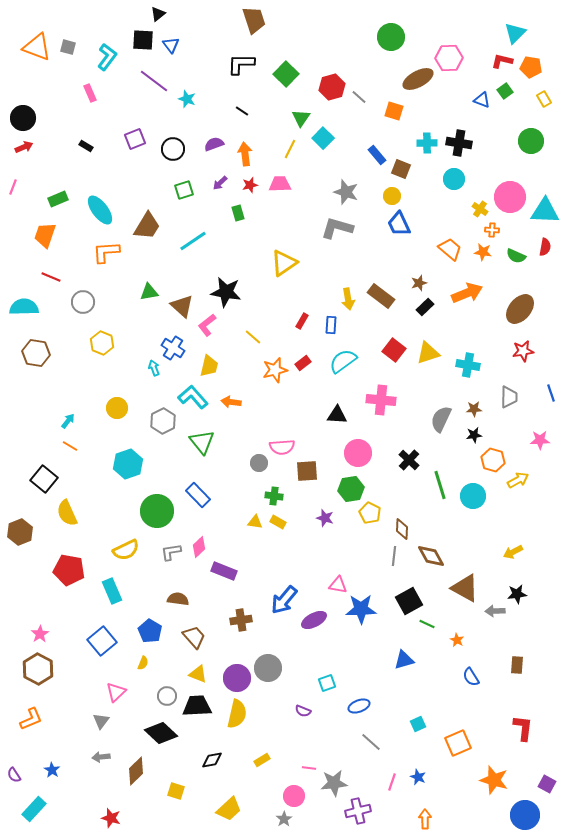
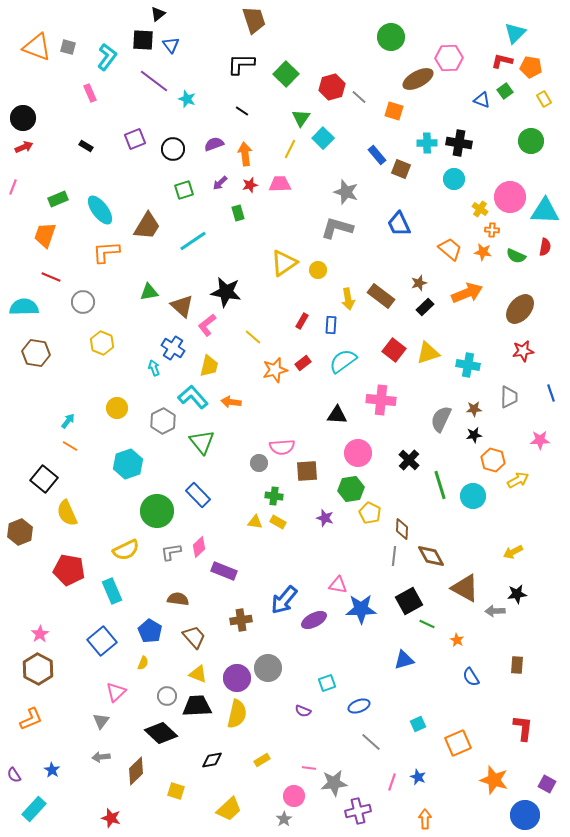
yellow circle at (392, 196): moved 74 px left, 74 px down
